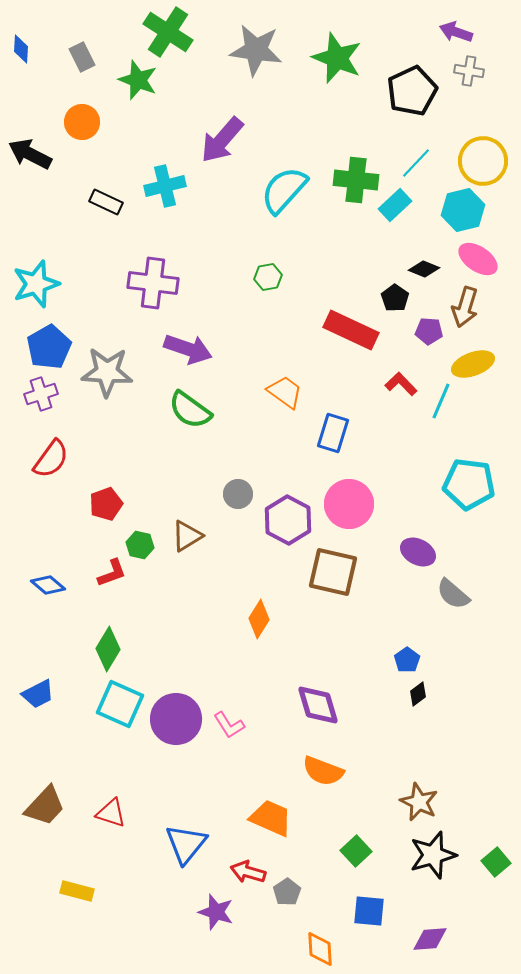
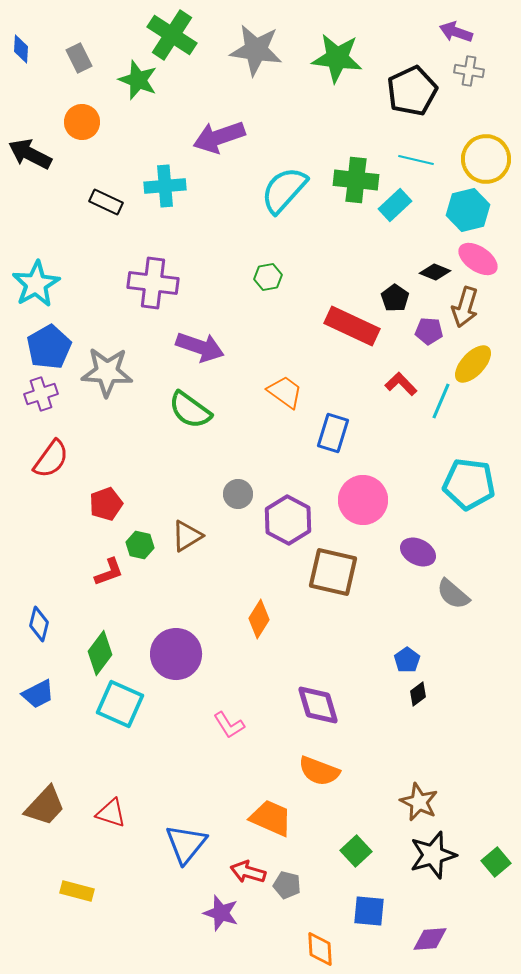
green cross at (168, 32): moved 4 px right, 3 px down
gray rectangle at (82, 57): moved 3 px left, 1 px down
green star at (337, 58): rotated 15 degrees counterclockwise
purple arrow at (222, 140): moved 3 px left, 3 px up; rotated 30 degrees clockwise
yellow circle at (483, 161): moved 3 px right, 2 px up
cyan line at (416, 163): moved 3 px up; rotated 60 degrees clockwise
cyan cross at (165, 186): rotated 9 degrees clockwise
cyan hexagon at (463, 210): moved 5 px right
black diamond at (424, 269): moved 11 px right, 3 px down
cyan star at (36, 284): rotated 12 degrees counterclockwise
red rectangle at (351, 330): moved 1 px right, 4 px up
purple arrow at (188, 349): moved 12 px right, 2 px up
yellow ellipse at (473, 364): rotated 27 degrees counterclockwise
pink circle at (349, 504): moved 14 px right, 4 px up
red L-shape at (112, 573): moved 3 px left, 1 px up
blue diamond at (48, 585): moved 9 px left, 39 px down; rotated 64 degrees clockwise
green diamond at (108, 649): moved 8 px left, 4 px down; rotated 6 degrees clockwise
purple circle at (176, 719): moved 65 px up
orange semicircle at (323, 771): moved 4 px left
gray pentagon at (287, 892): moved 7 px up; rotated 24 degrees counterclockwise
purple star at (216, 912): moved 5 px right, 1 px down
